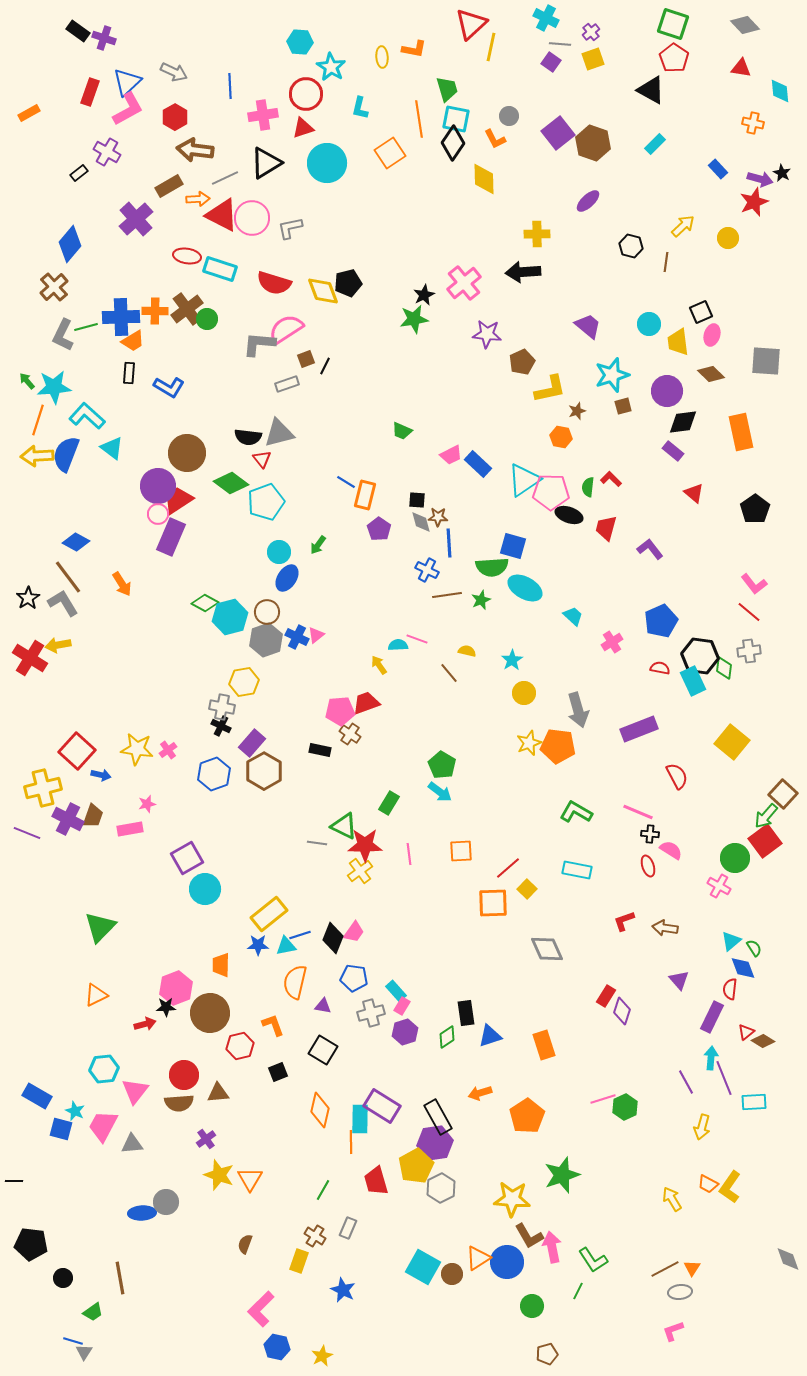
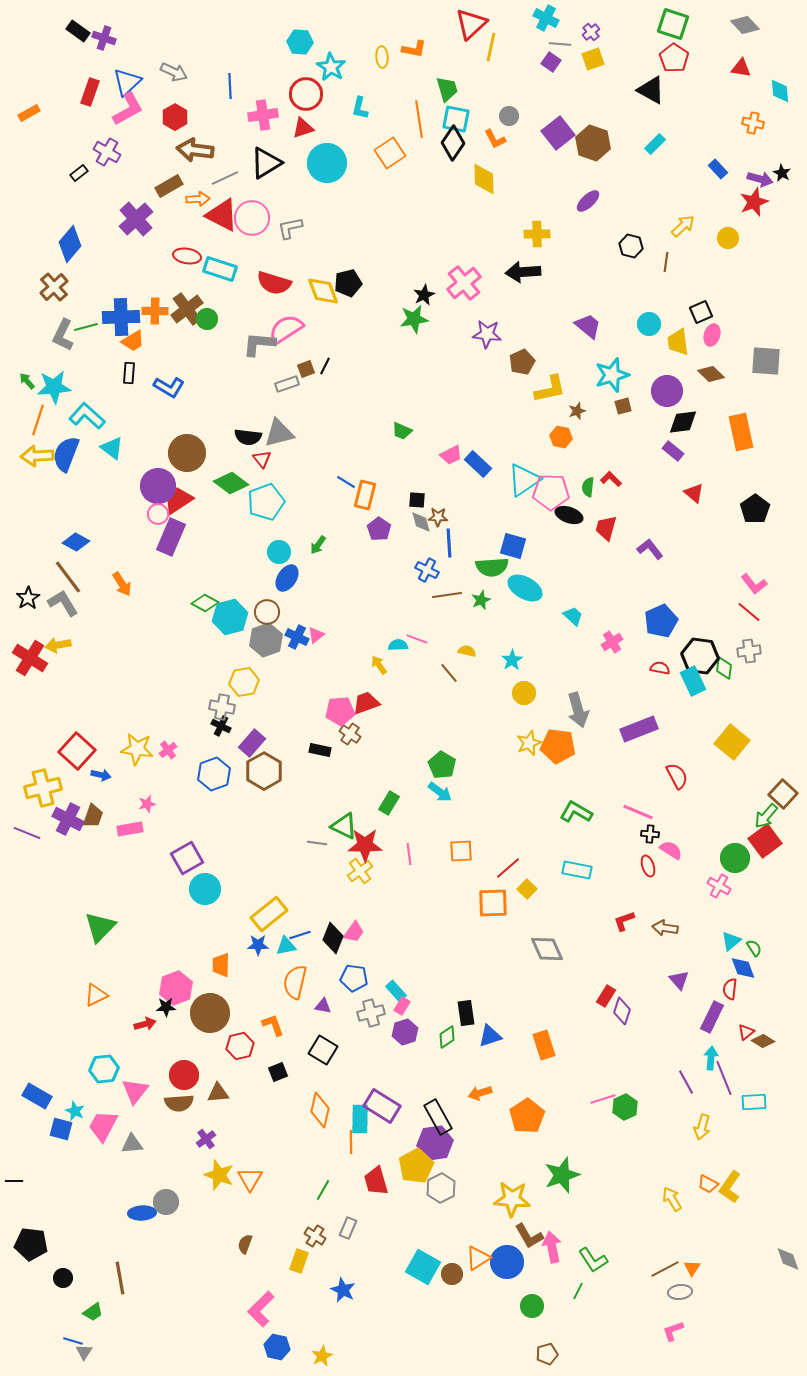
brown square at (306, 359): moved 10 px down
